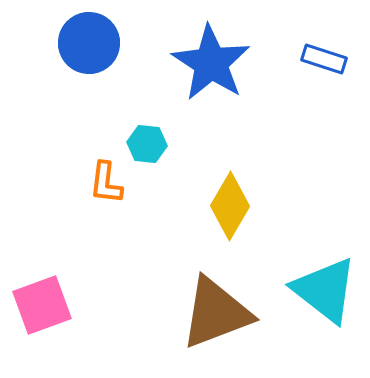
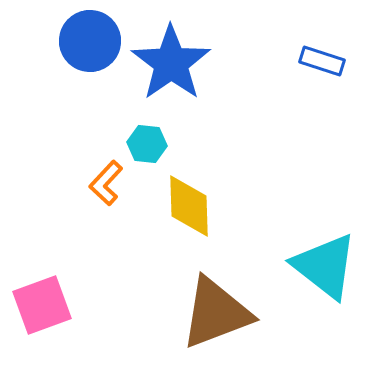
blue circle: moved 1 px right, 2 px up
blue rectangle: moved 2 px left, 2 px down
blue star: moved 40 px left; rotated 4 degrees clockwise
orange L-shape: rotated 36 degrees clockwise
yellow diamond: moved 41 px left; rotated 32 degrees counterclockwise
cyan triangle: moved 24 px up
